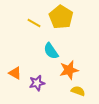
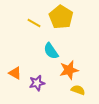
yellow semicircle: moved 1 px up
